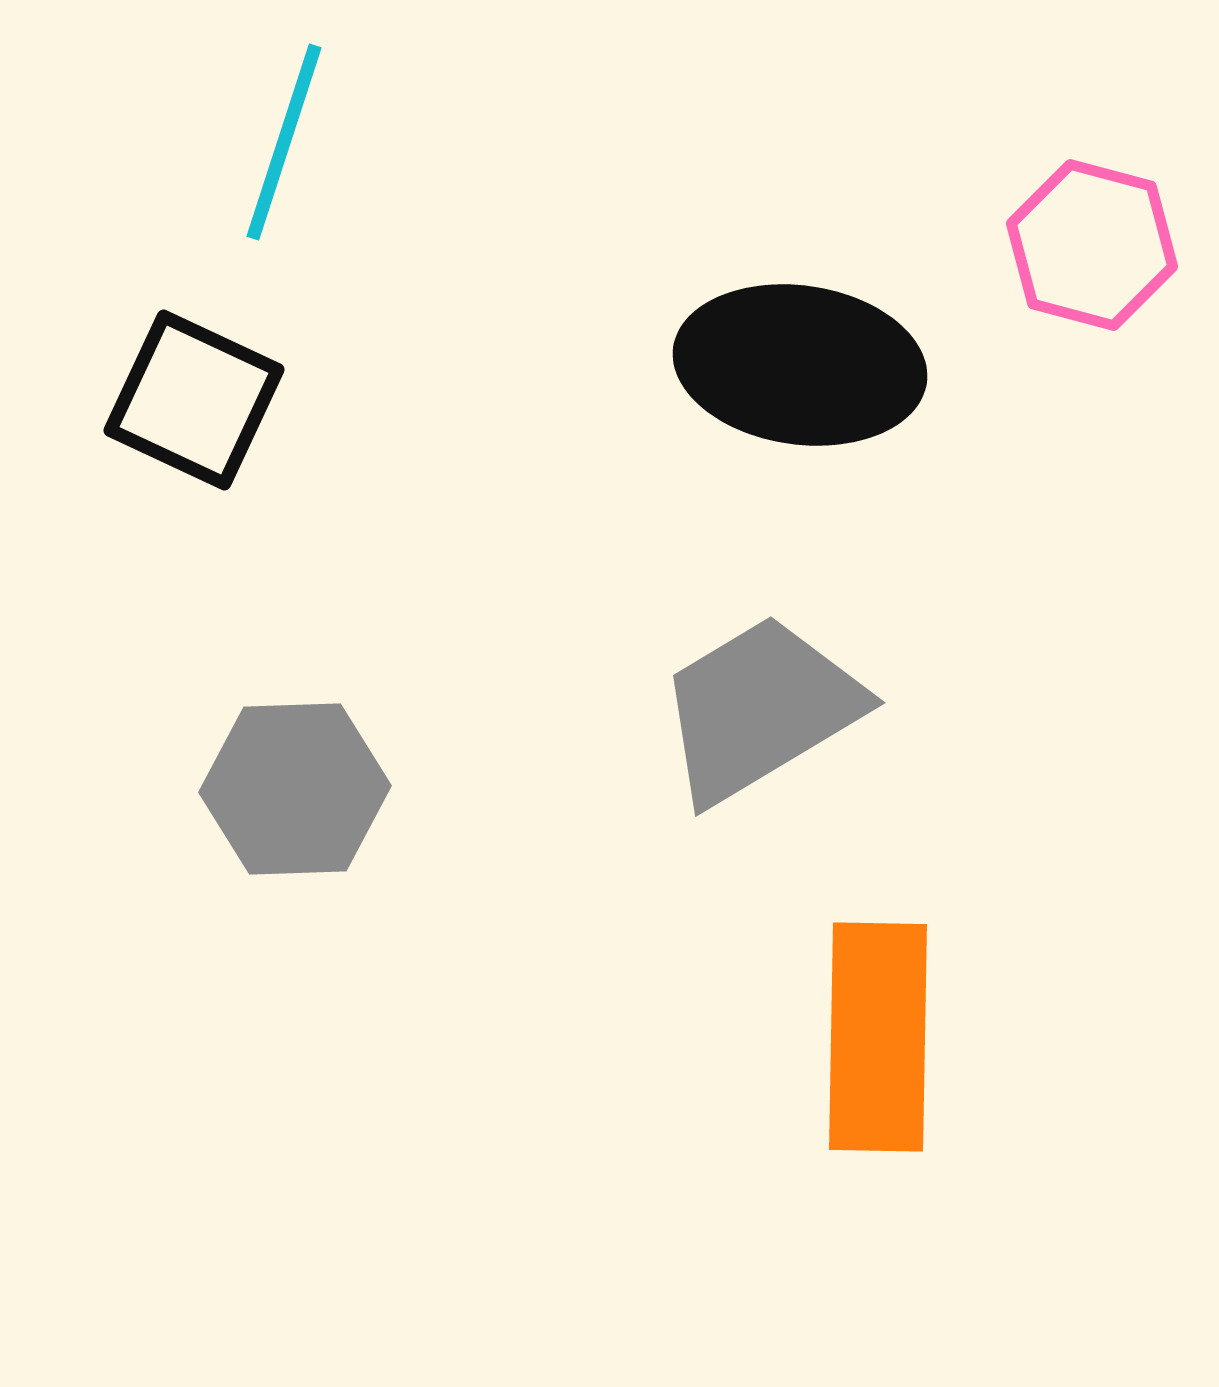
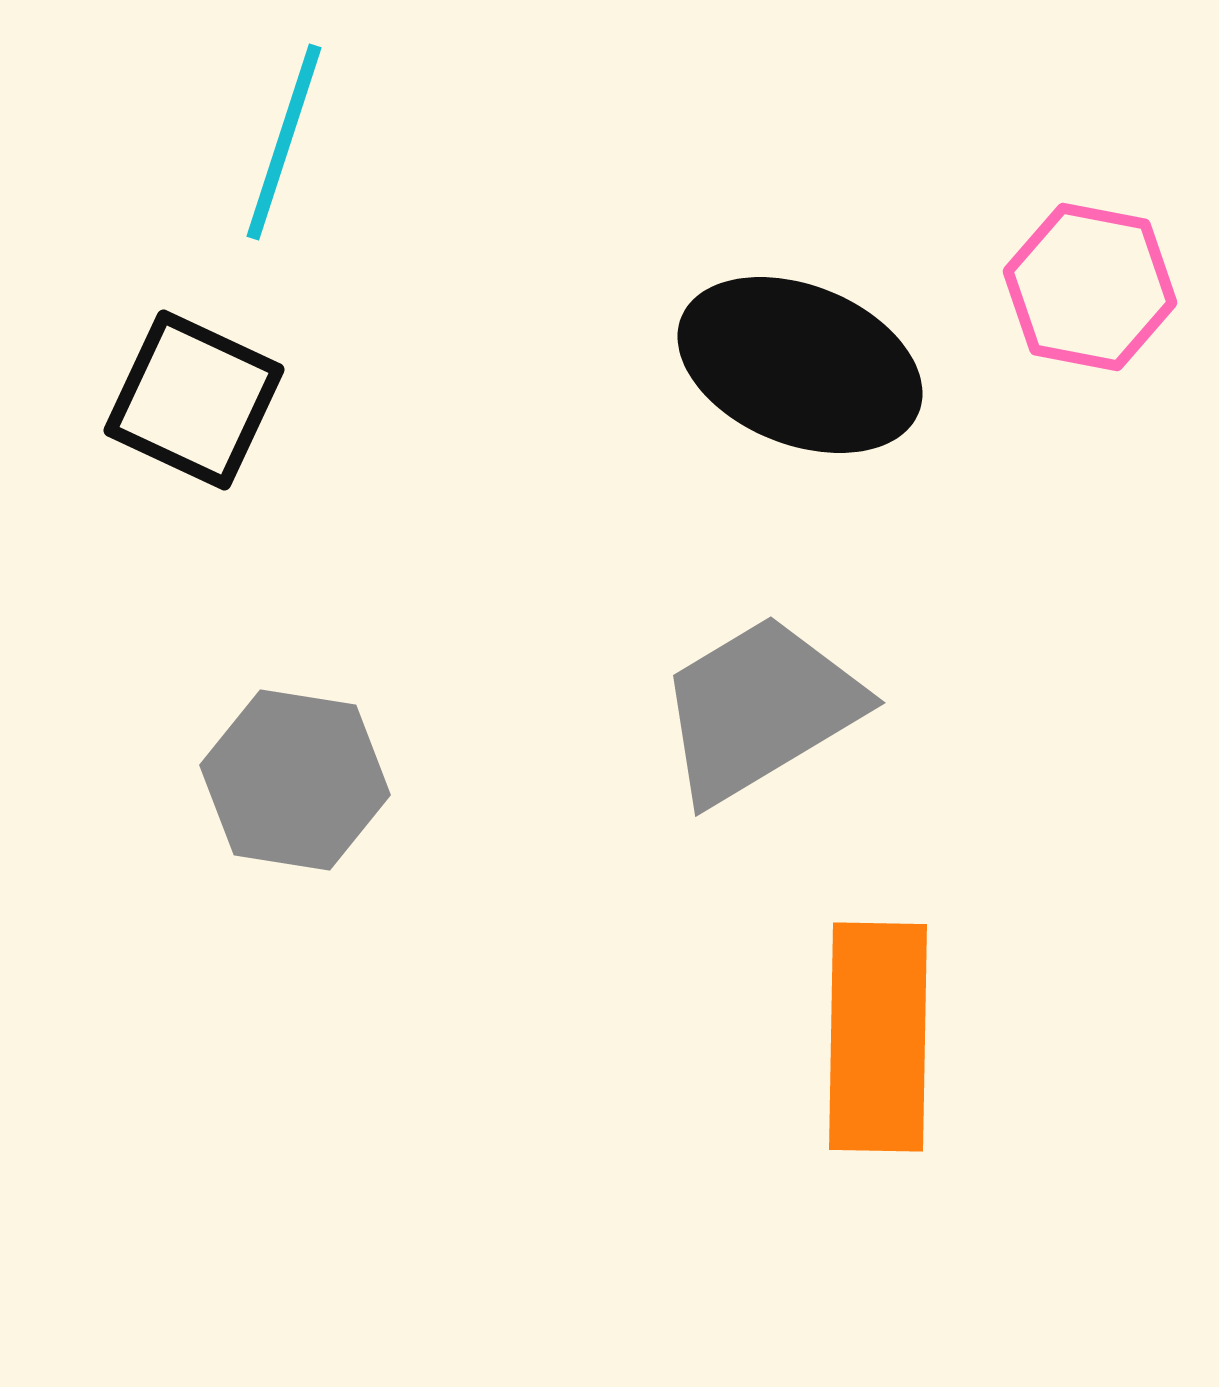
pink hexagon: moved 2 px left, 42 px down; rotated 4 degrees counterclockwise
black ellipse: rotated 14 degrees clockwise
gray hexagon: moved 9 px up; rotated 11 degrees clockwise
